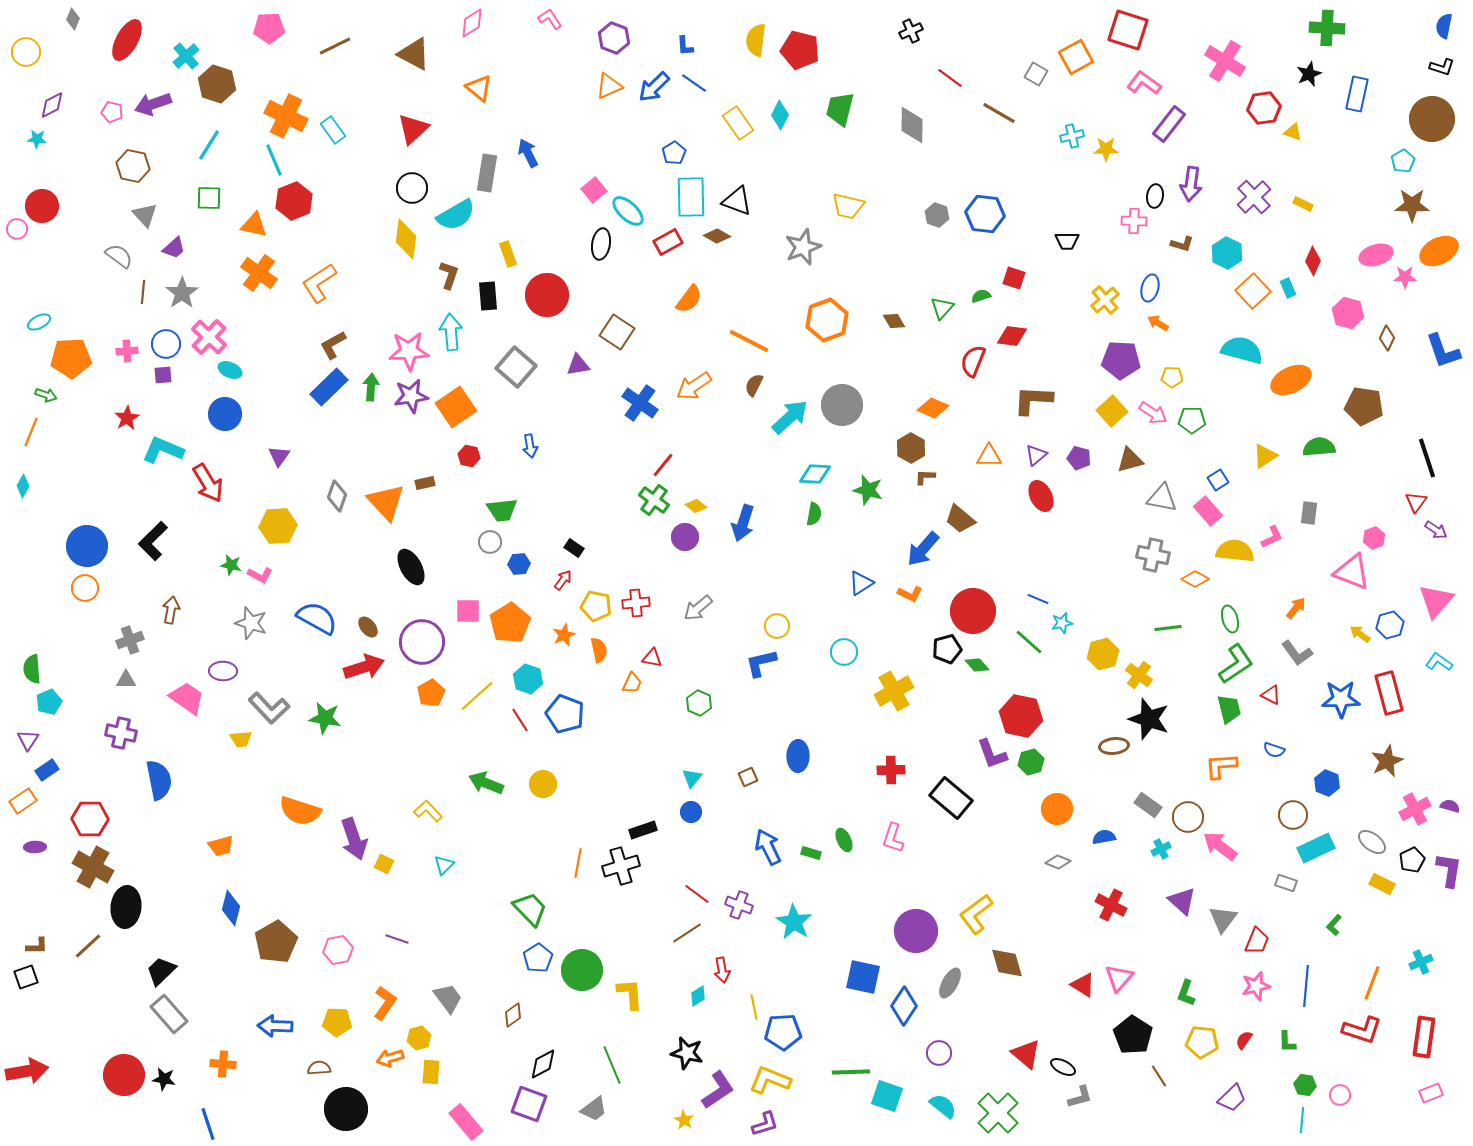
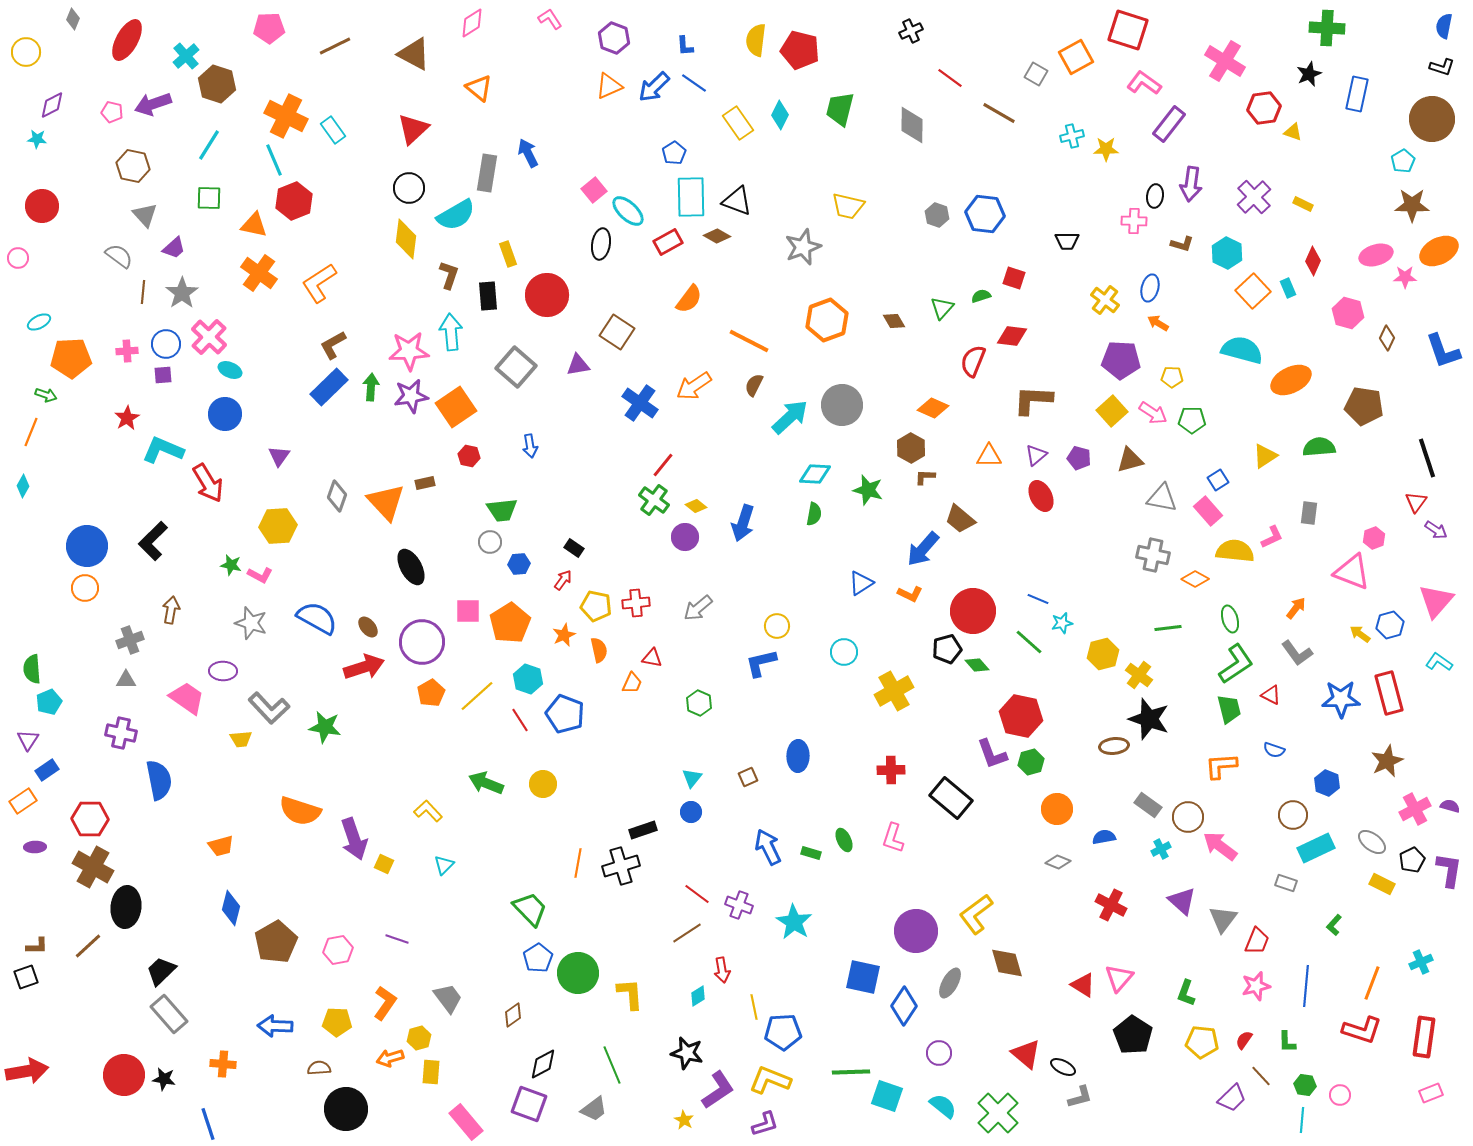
black circle at (412, 188): moved 3 px left
pink circle at (17, 229): moved 1 px right, 29 px down
yellow cross at (1105, 300): rotated 12 degrees counterclockwise
green star at (325, 718): moved 9 px down
green circle at (582, 970): moved 4 px left, 3 px down
brown line at (1159, 1076): moved 102 px right; rotated 10 degrees counterclockwise
